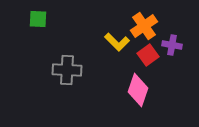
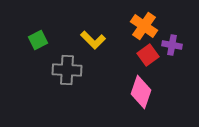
green square: moved 21 px down; rotated 30 degrees counterclockwise
orange cross: rotated 20 degrees counterclockwise
yellow L-shape: moved 24 px left, 2 px up
pink diamond: moved 3 px right, 2 px down
